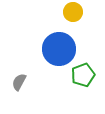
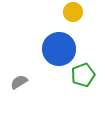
gray semicircle: rotated 30 degrees clockwise
